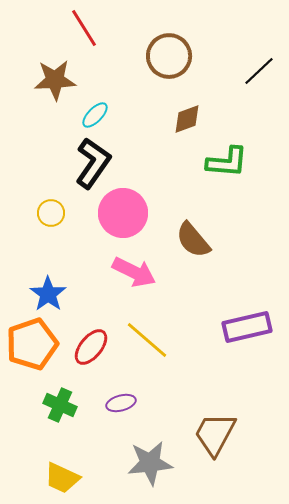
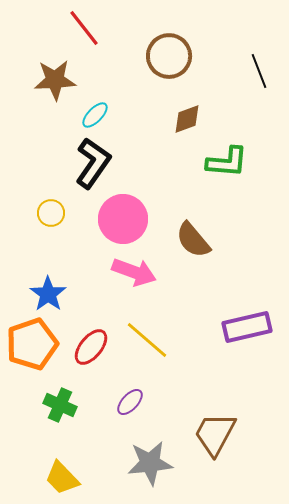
red line: rotated 6 degrees counterclockwise
black line: rotated 68 degrees counterclockwise
pink circle: moved 6 px down
pink arrow: rotated 6 degrees counterclockwise
purple ellipse: moved 9 px right, 1 px up; rotated 32 degrees counterclockwise
yellow trapezoid: rotated 21 degrees clockwise
